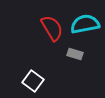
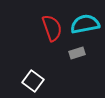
red semicircle: rotated 12 degrees clockwise
gray rectangle: moved 2 px right, 1 px up; rotated 35 degrees counterclockwise
